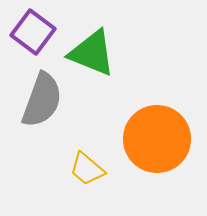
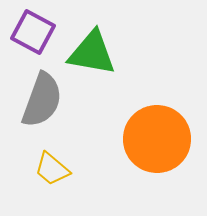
purple square: rotated 9 degrees counterclockwise
green triangle: rotated 12 degrees counterclockwise
yellow trapezoid: moved 35 px left
